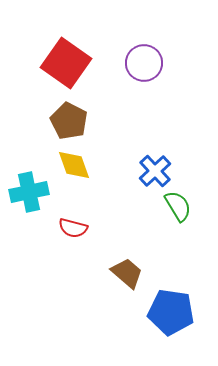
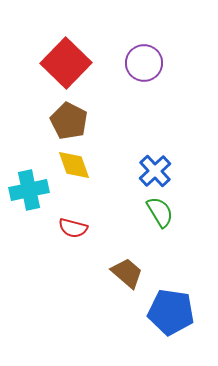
red square: rotated 9 degrees clockwise
cyan cross: moved 2 px up
green semicircle: moved 18 px left, 6 px down
